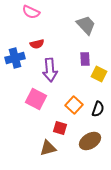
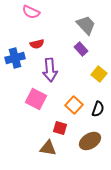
purple rectangle: moved 4 px left, 10 px up; rotated 40 degrees counterclockwise
yellow square: rotated 14 degrees clockwise
brown triangle: rotated 24 degrees clockwise
